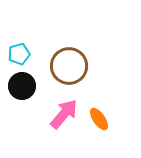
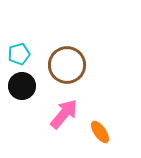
brown circle: moved 2 px left, 1 px up
orange ellipse: moved 1 px right, 13 px down
